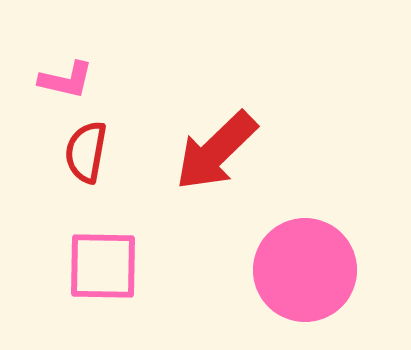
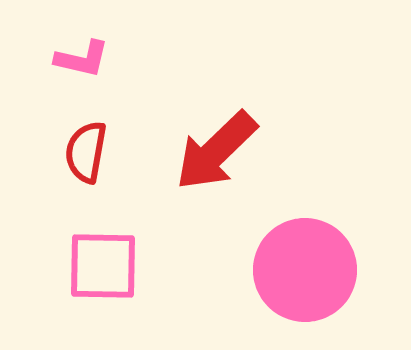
pink L-shape: moved 16 px right, 21 px up
